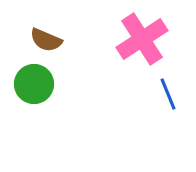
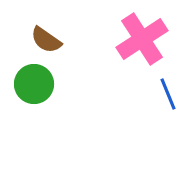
brown semicircle: rotated 12 degrees clockwise
